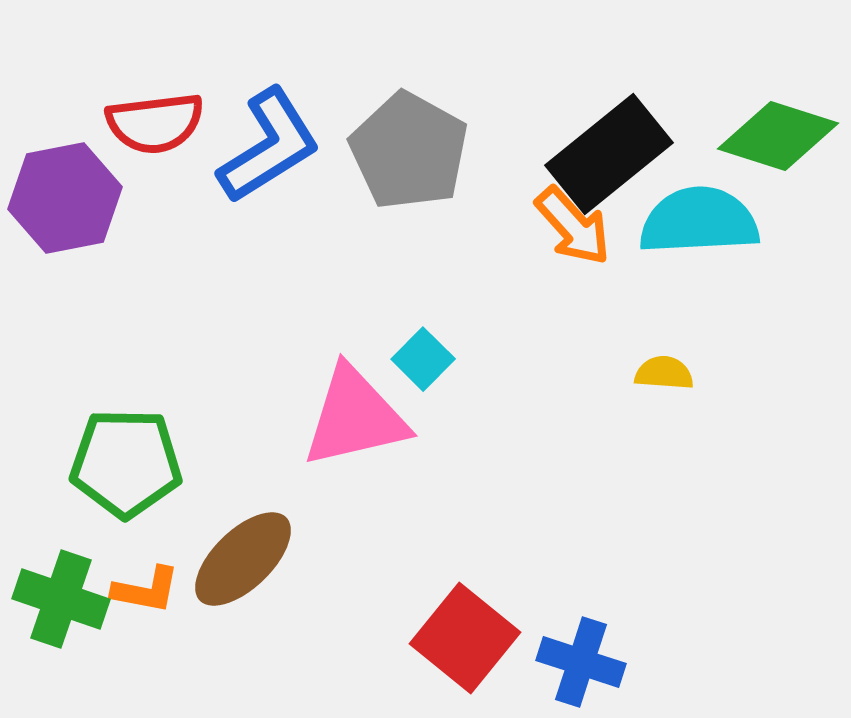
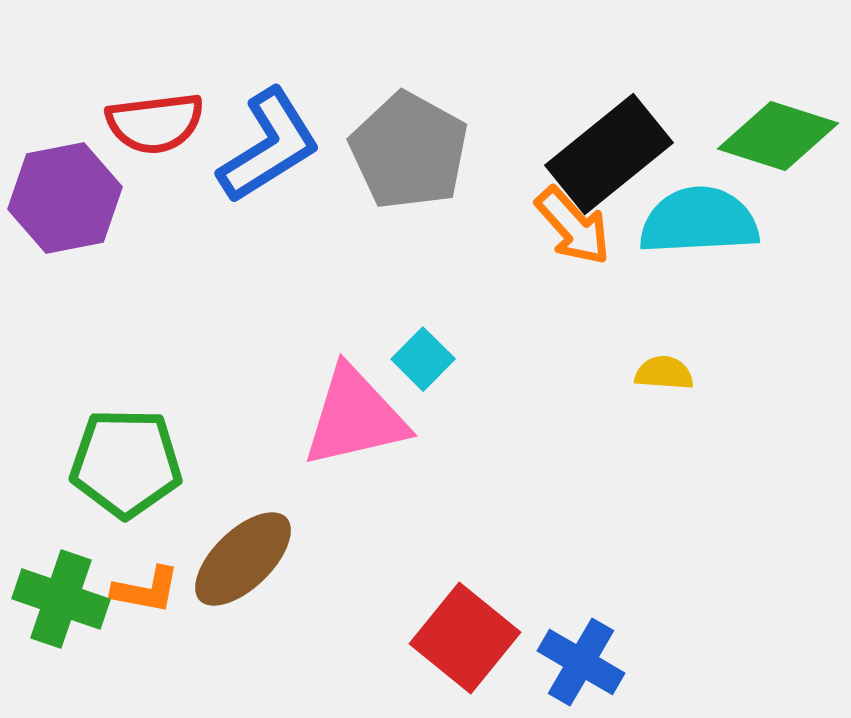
blue cross: rotated 12 degrees clockwise
